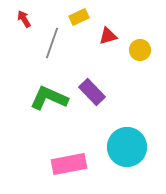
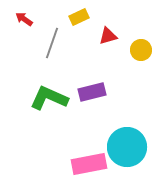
red arrow: rotated 24 degrees counterclockwise
yellow circle: moved 1 px right
purple rectangle: rotated 60 degrees counterclockwise
pink rectangle: moved 20 px right
